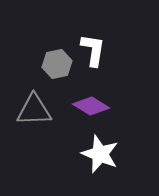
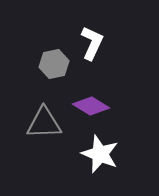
white L-shape: moved 1 px left, 7 px up; rotated 16 degrees clockwise
gray hexagon: moved 3 px left
gray triangle: moved 10 px right, 13 px down
